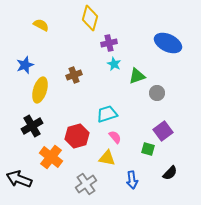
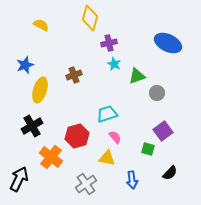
black arrow: rotated 95 degrees clockwise
